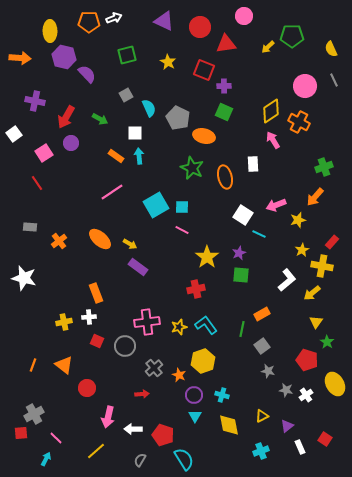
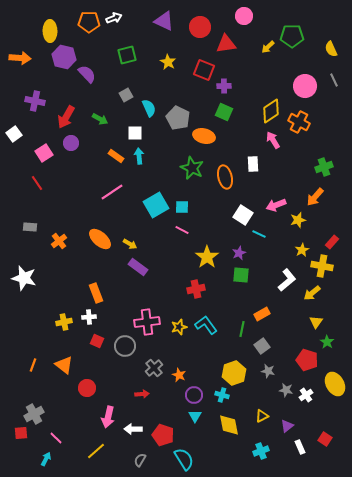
yellow hexagon at (203, 361): moved 31 px right, 12 px down
